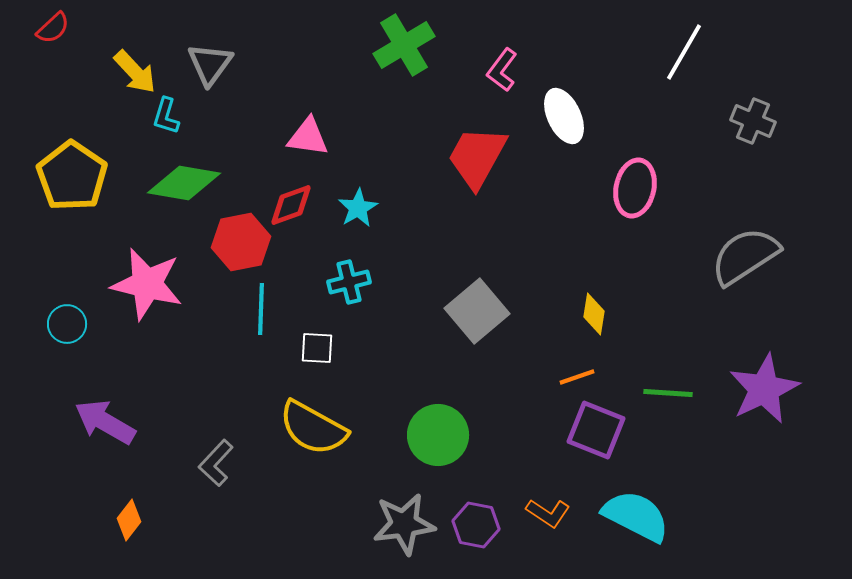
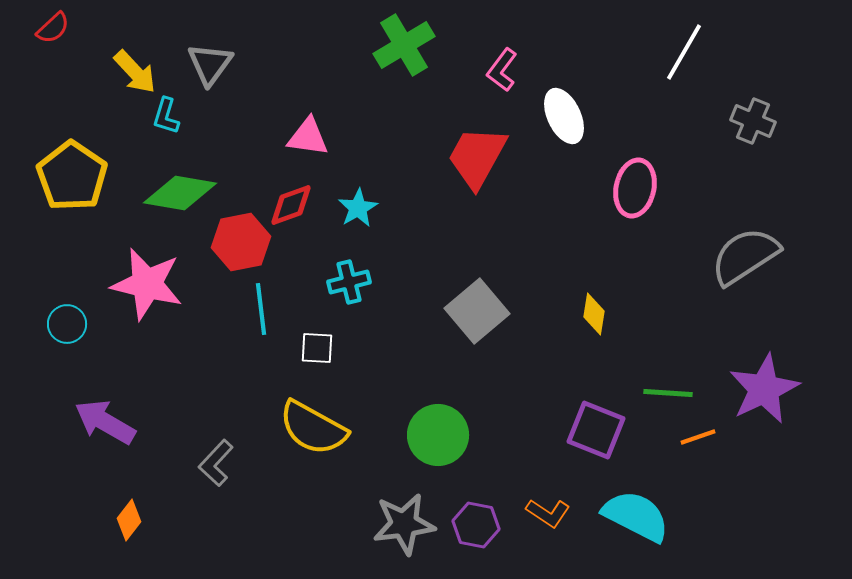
green diamond: moved 4 px left, 10 px down
cyan line: rotated 9 degrees counterclockwise
orange line: moved 121 px right, 60 px down
